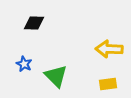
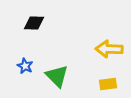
blue star: moved 1 px right, 2 px down
green triangle: moved 1 px right
